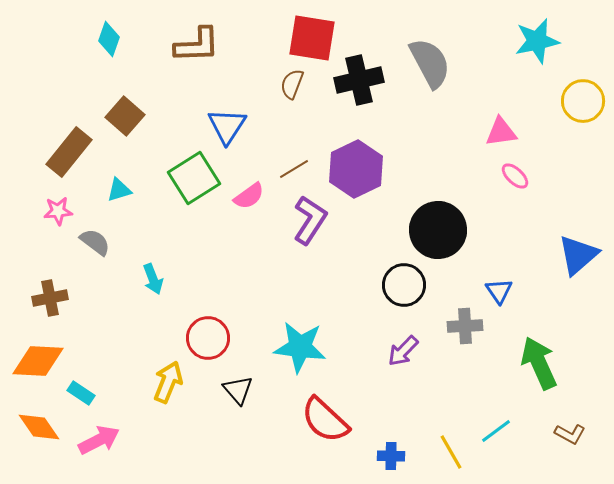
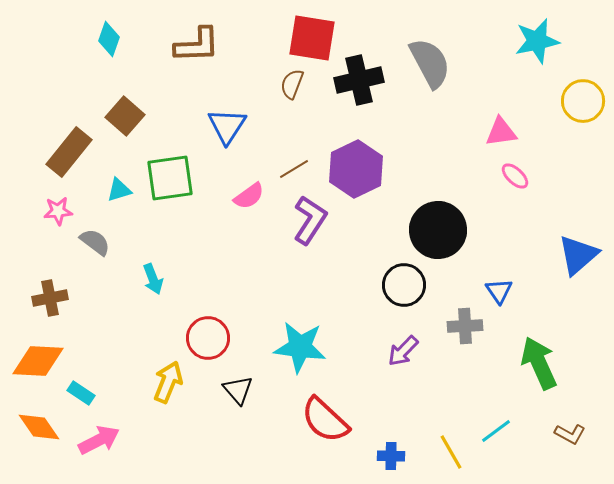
green square at (194, 178): moved 24 px left; rotated 24 degrees clockwise
